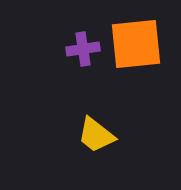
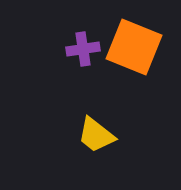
orange square: moved 2 px left, 3 px down; rotated 28 degrees clockwise
